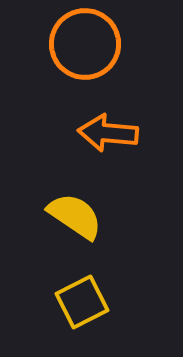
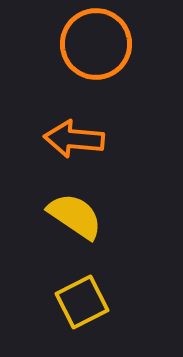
orange circle: moved 11 px right
orange arrow: moved 34 px left, 6 px down
